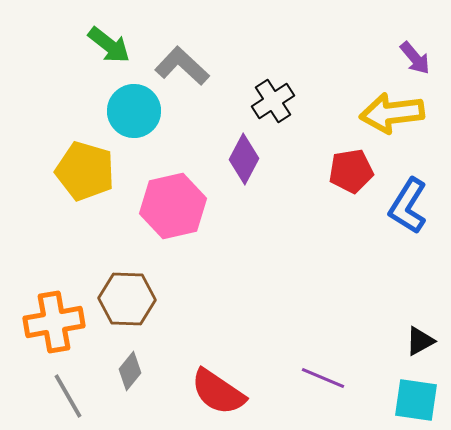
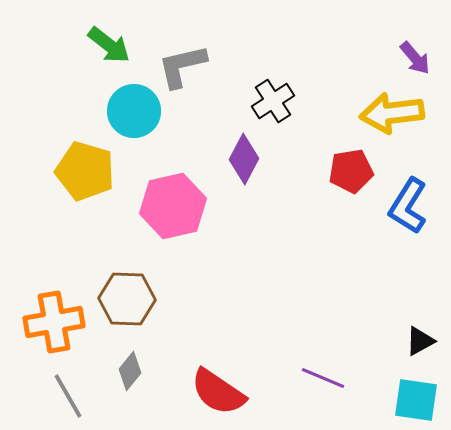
gray L-shape: rotated 56 degrees counterclockwise
